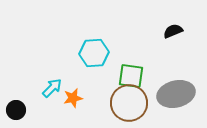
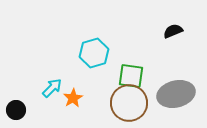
cyan hexagon: rotated 12 degrees counterclockwise
orange star: rotated 18 degrees counterclockwise
